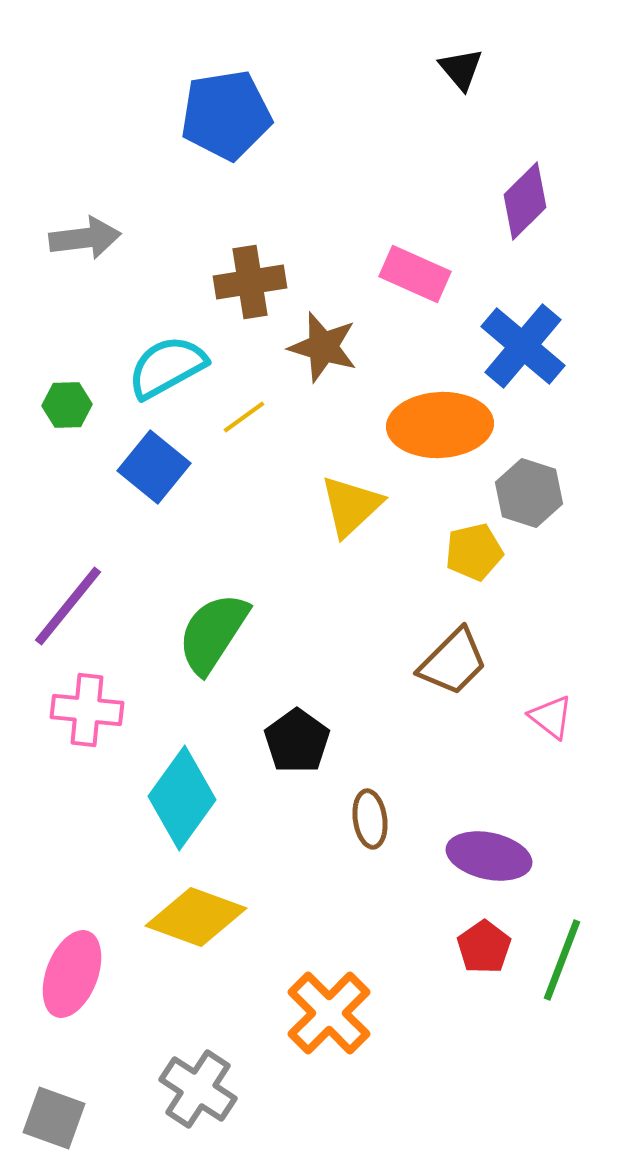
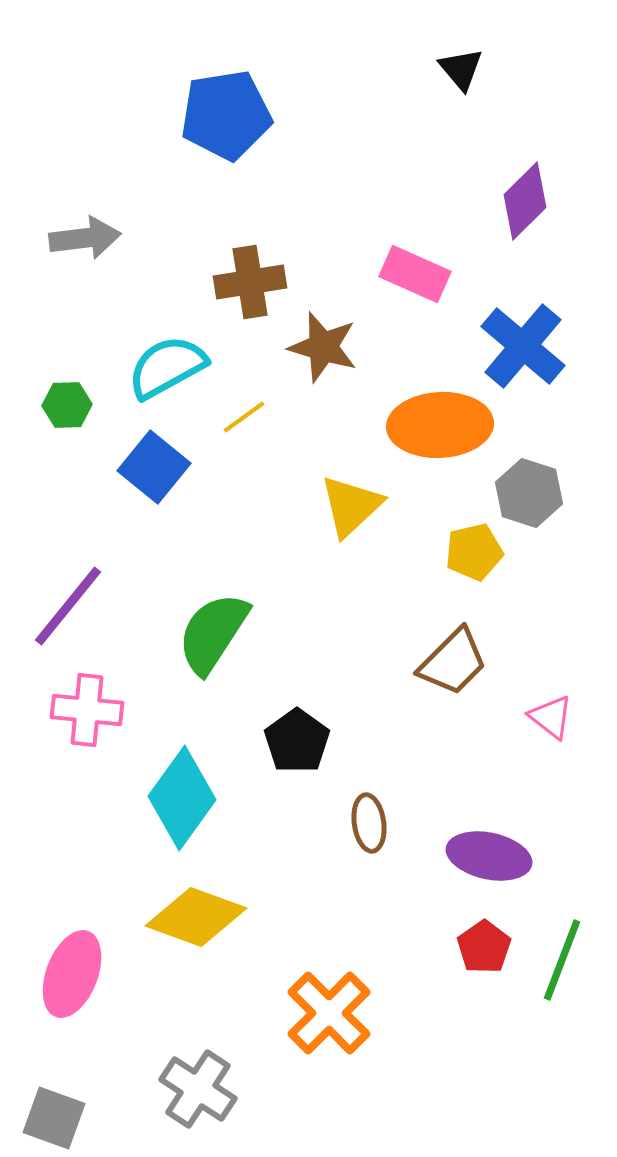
brown ellipse: moved 1 px left, 4 px down
